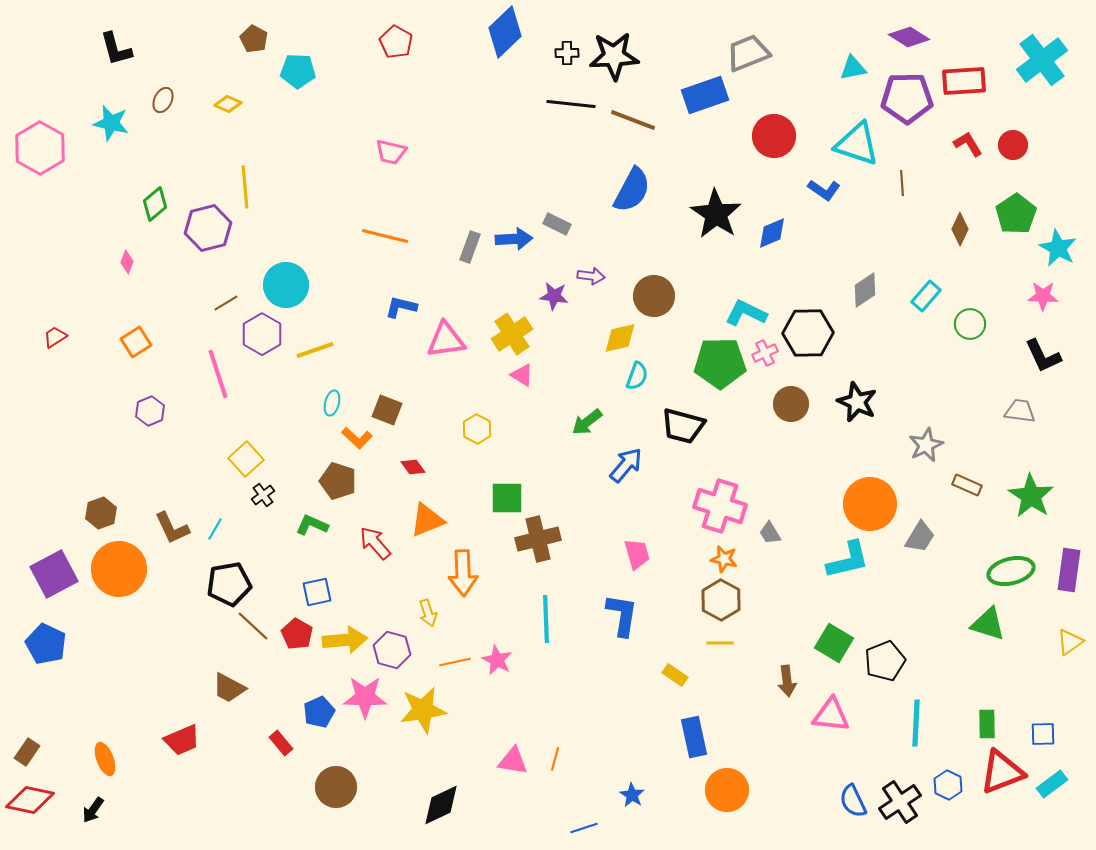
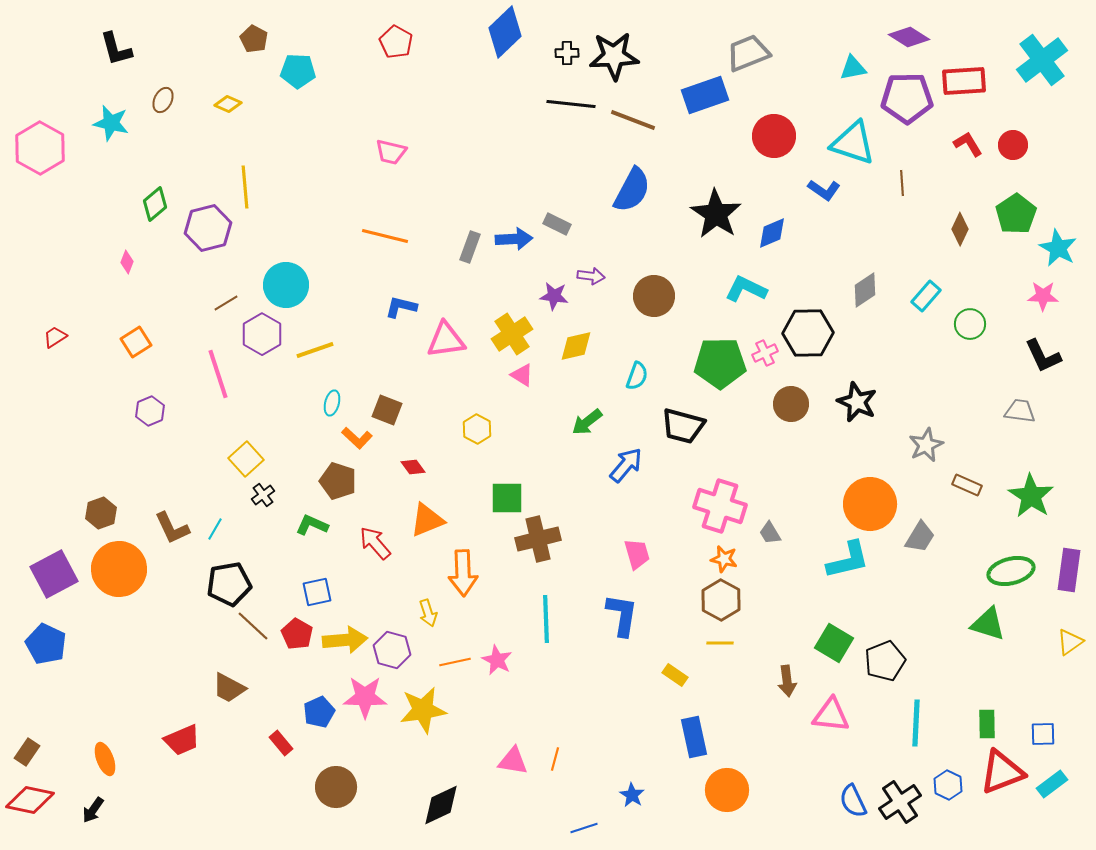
cyan triangle at (857, 144): moved 4 px left, 1 px up
cyan L-shape at (746, 313): moved 24 px up
yellow diamond at (620, 338): moved 44 px left, 8 px down
